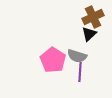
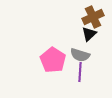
gray semicircle: moved 3 px right, 1 px up
